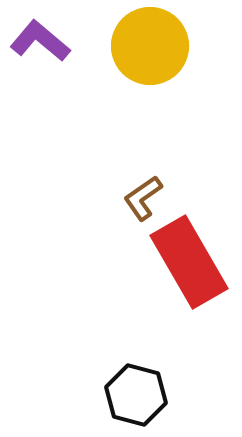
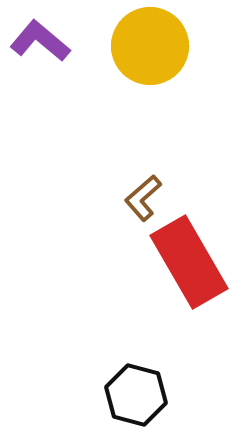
brown L-shape: rotated 6 degrees counterclockwise
